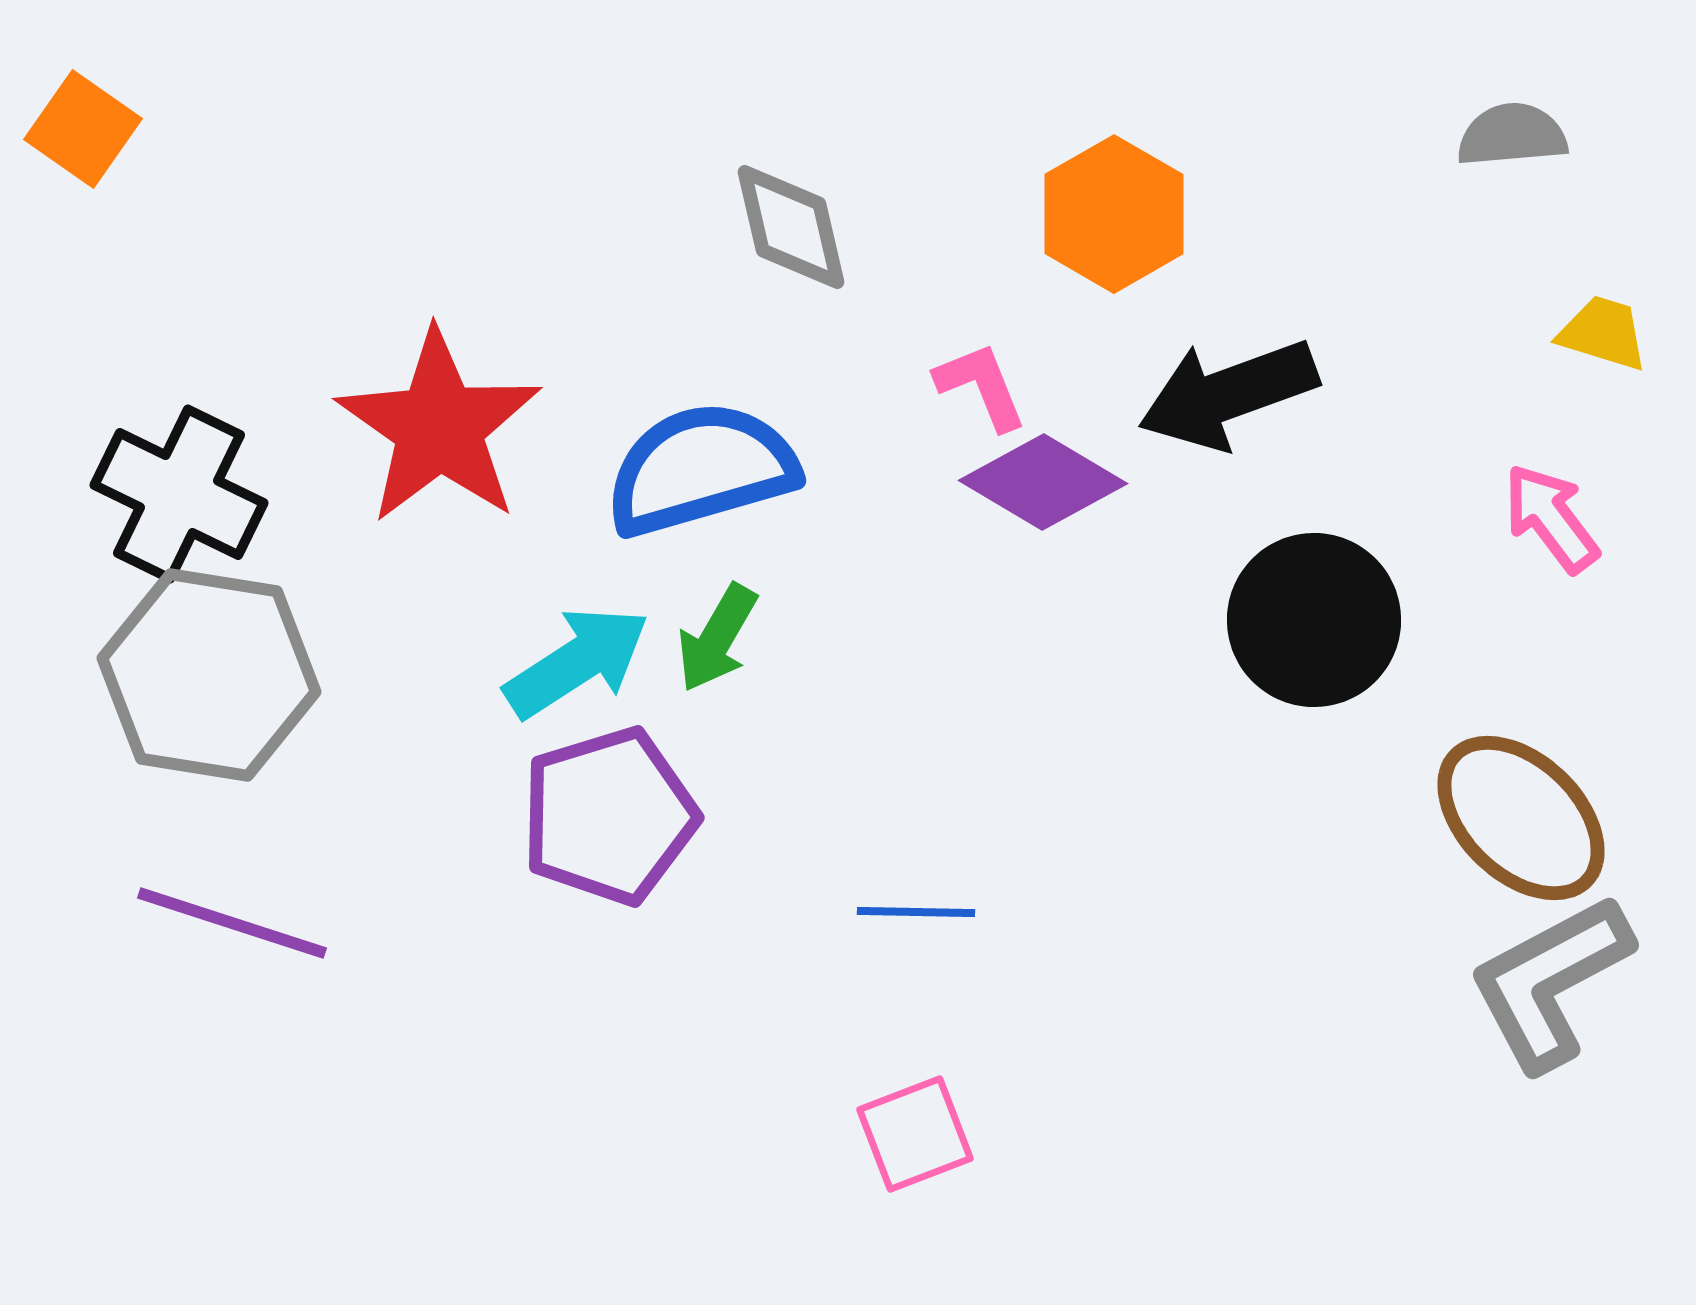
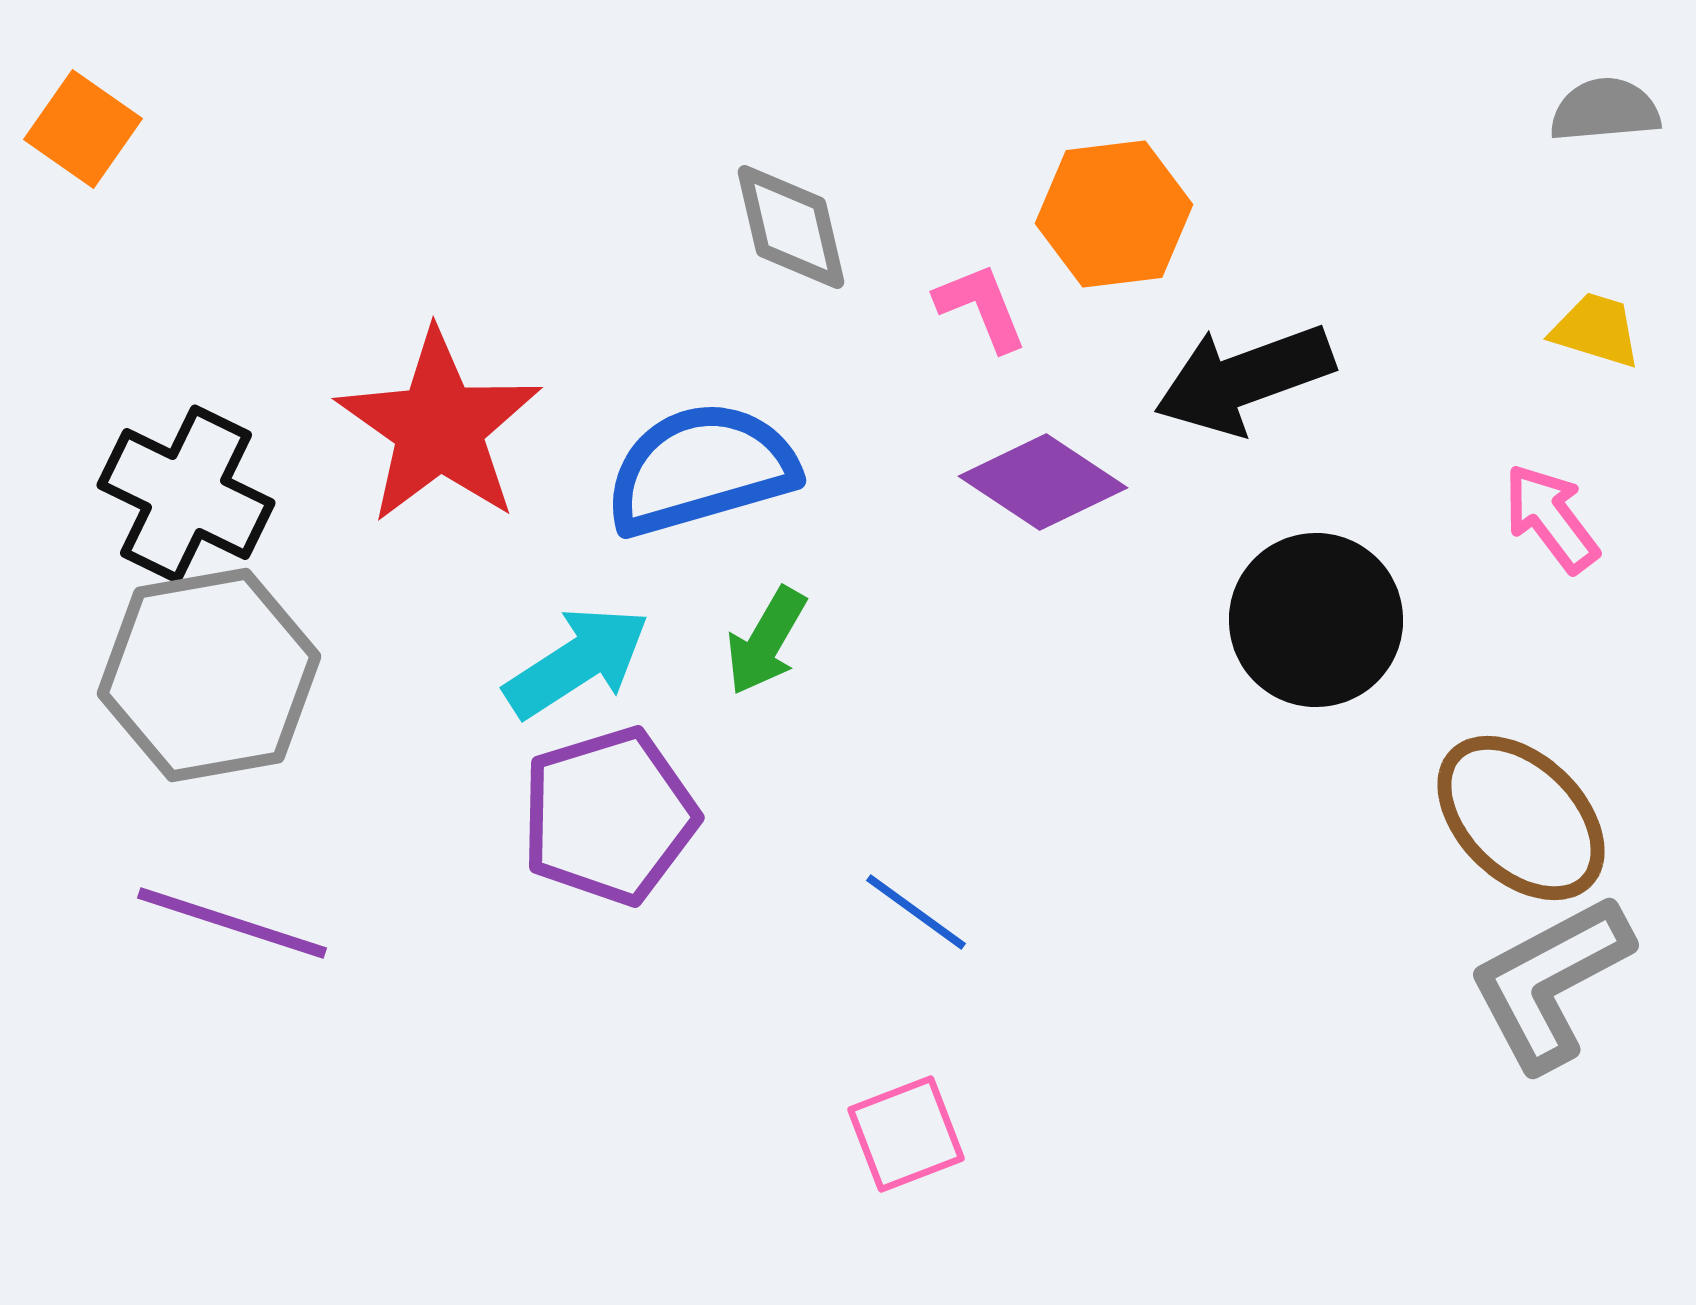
gray semicircle: moved 93 px right, 25 px up
orange hexagon: rotated 23 degrees clockwise
yellow trapezoid: moved 7 px left, 3 px up
pink L-shape: moved 79 px up
black arrow: moved 16 px right, 15 px up
purple diamond: rotated 3 degrees clockwise
black cross: moved 7 px right
black circle: moved 2 px right
green arrow: moved 49 px right, 3 px down
gray hexagon: rotated 19 degrees counterclockwise
blue line: rotated 35 degrees clockwise
pink square: moved 9 px left
